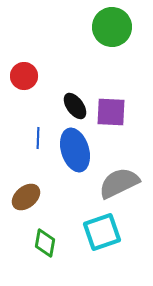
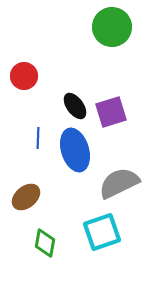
purple square: rotated 20 degrees counterclockwise
